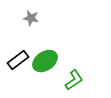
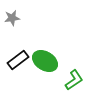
gray star: moved 19 px left; rotated 21 degrees counterclockwise
green ellipse: rotated 65 degrees clockwise
